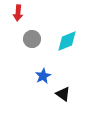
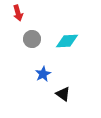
red arrow: rotated 21 degrees counterclockwise
cyan diamond: rotated 20 degrees clockwise
blue star: moved 2 px up
